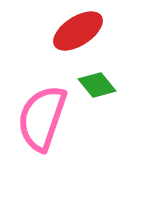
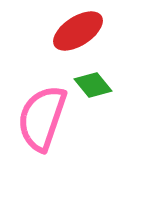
green diamond: moved 4 px left
